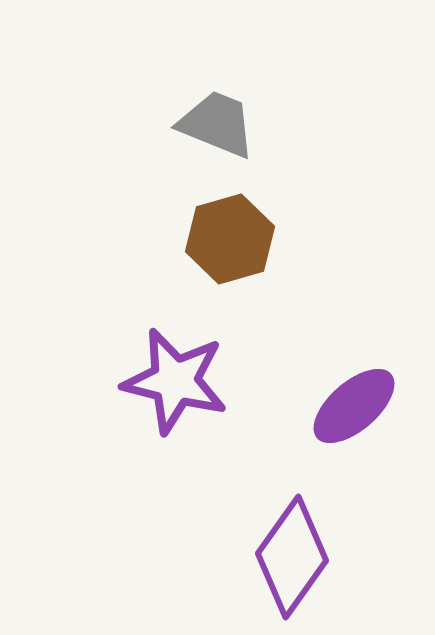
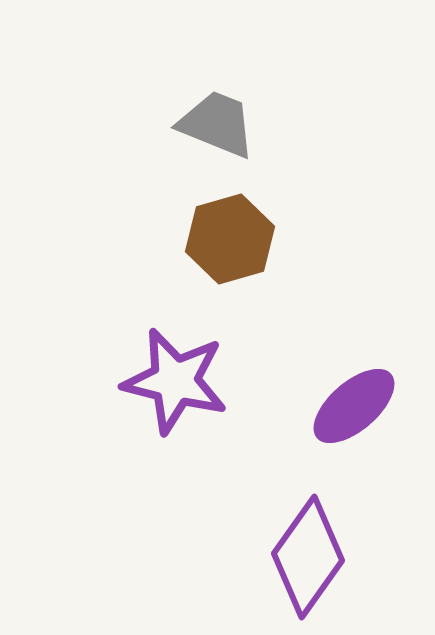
purple diamond: moved 16 px right
